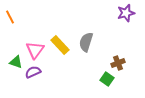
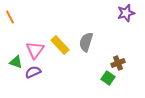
green square: moved 1 px right, 1 px up
